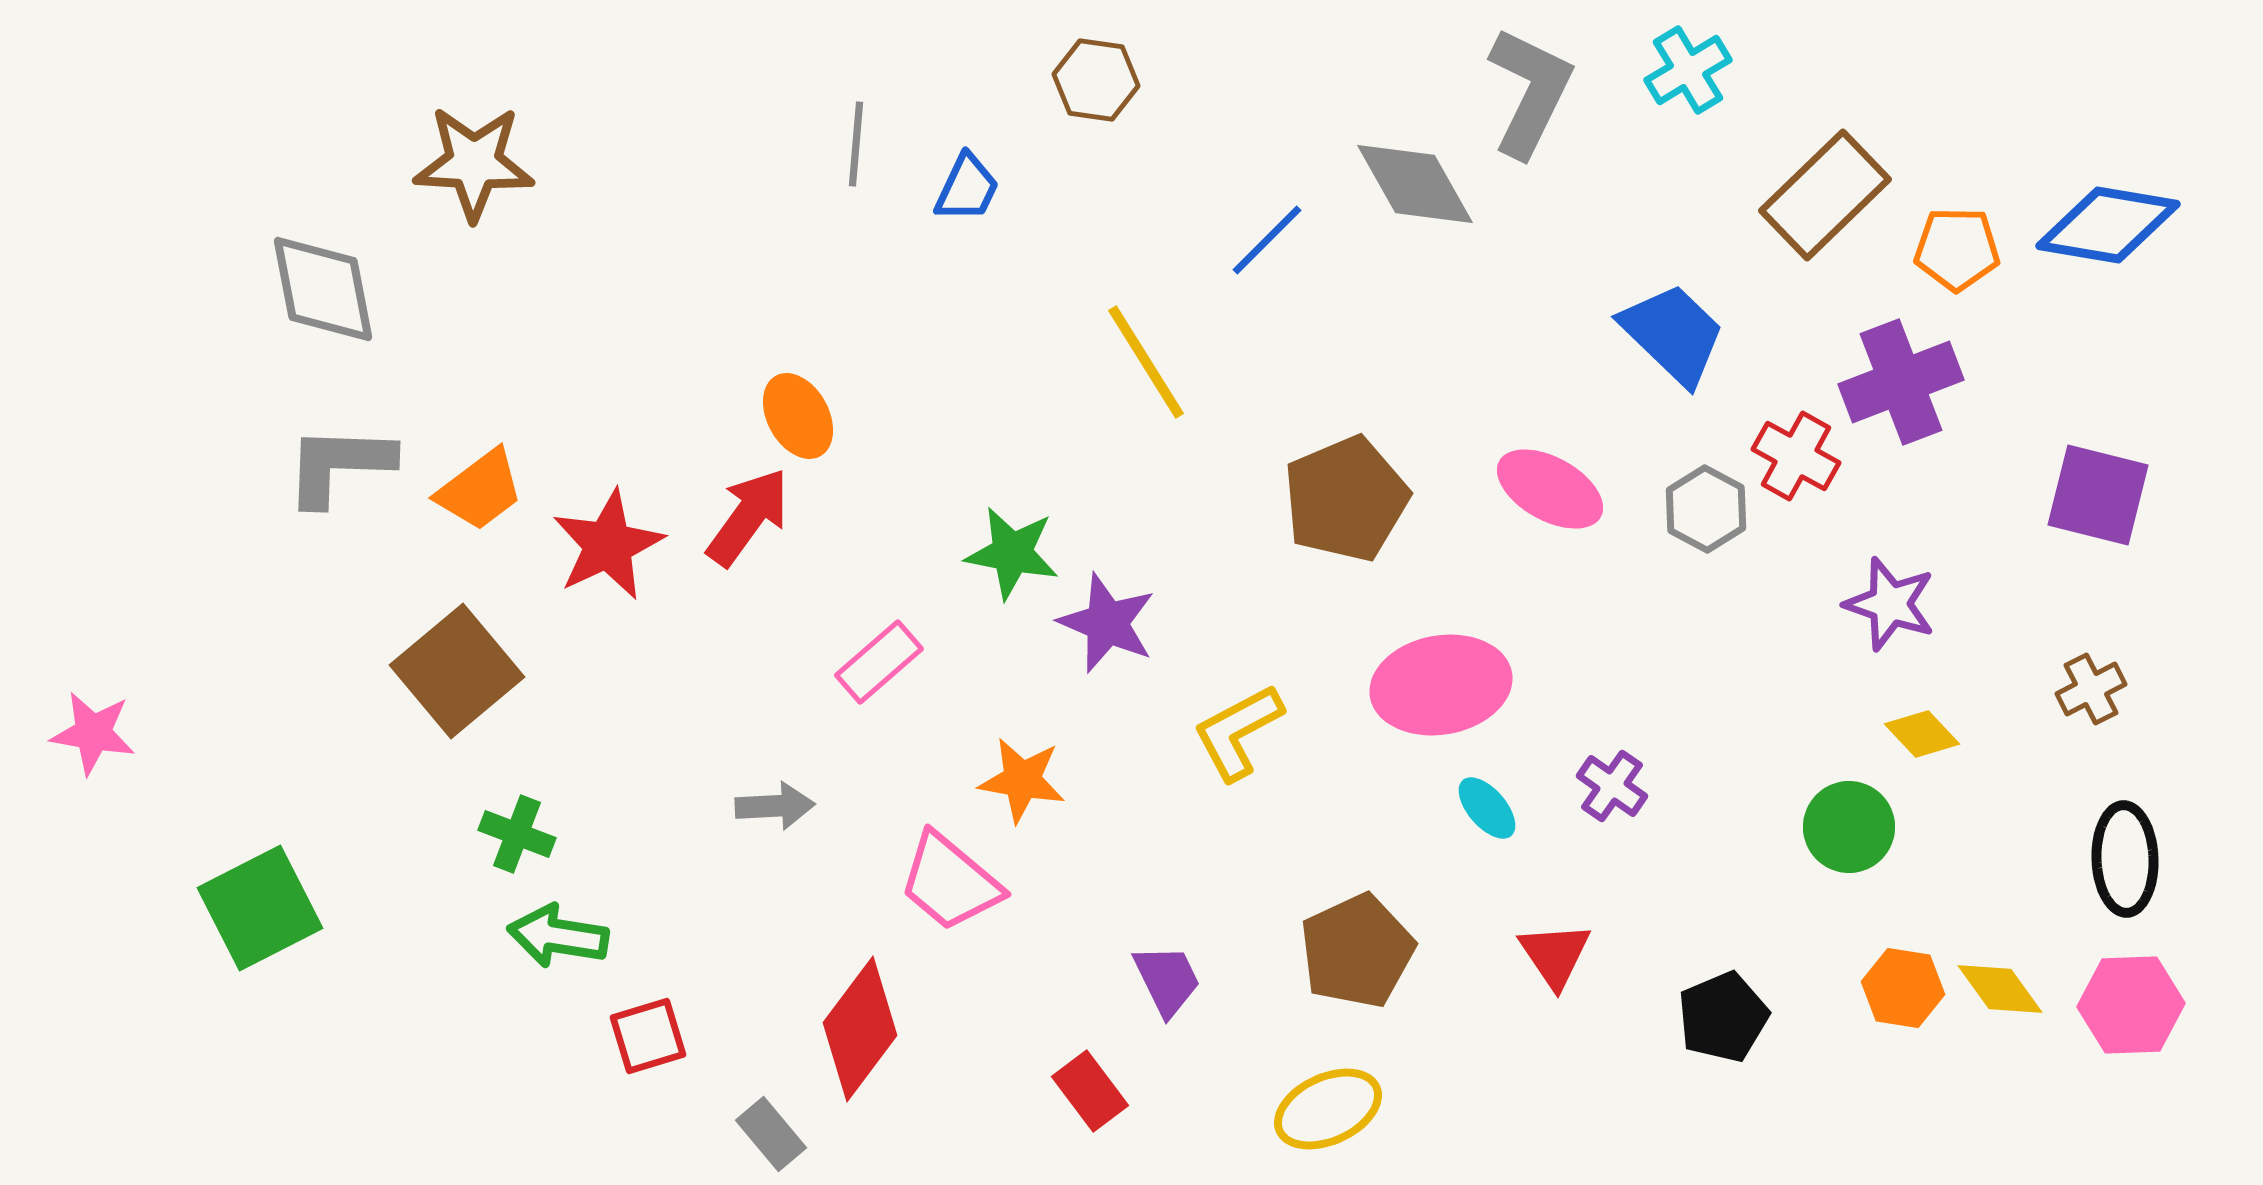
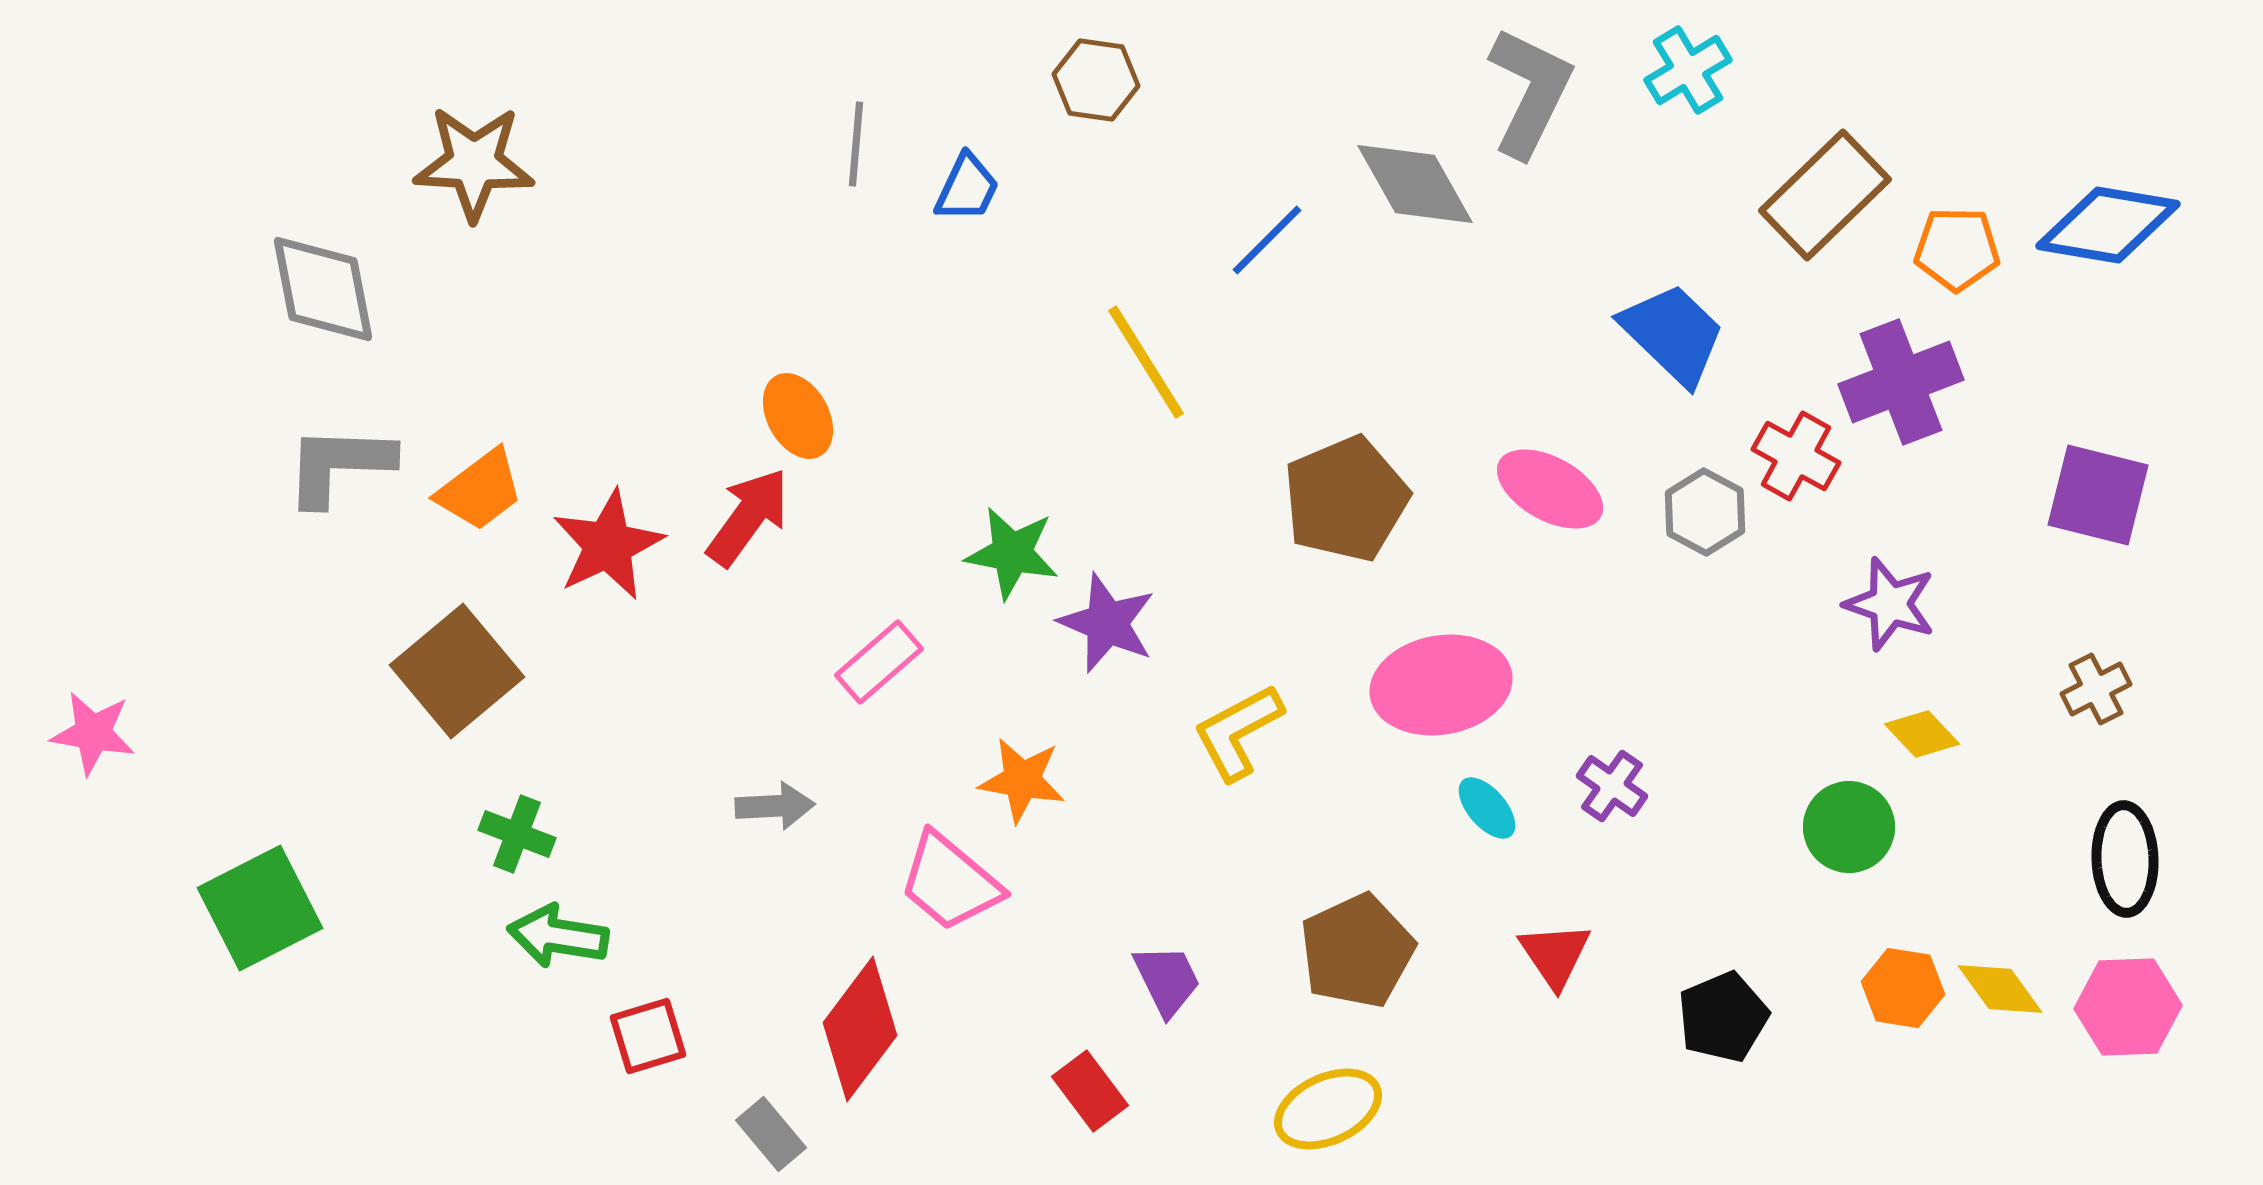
gray hexagon at (1706, 509): moved 1 px left, 3 px down
brown cross at (2091, 689): moved 5 px right
pink hexagon at (2131, 1005): moved 3 px left, 2 px down
